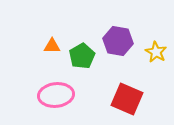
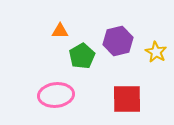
purple hexagon: rotated 24 degrees counterclockwise
orange triangle: moved 8 px right, 15 px up
red square: rotated 24 degrees counterclockwise
